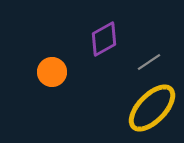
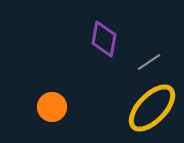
purple diamond: rotated 51 degrees counterclockwise
orange circle: moved 35 px down
